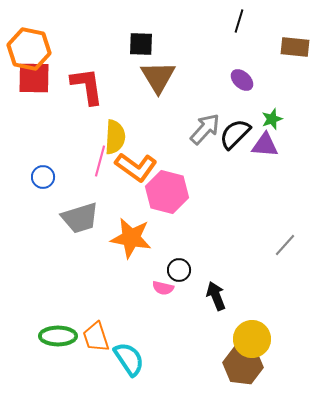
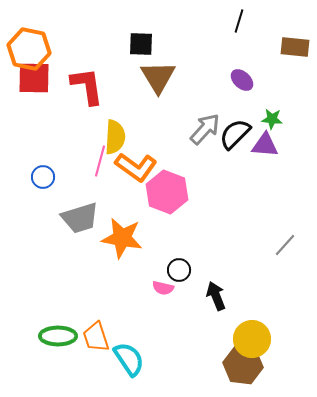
green star: rotated 25 degrees clockwise
pink hexagon: rotated 6 degrees clockwise
orange star: moved 9 px left
